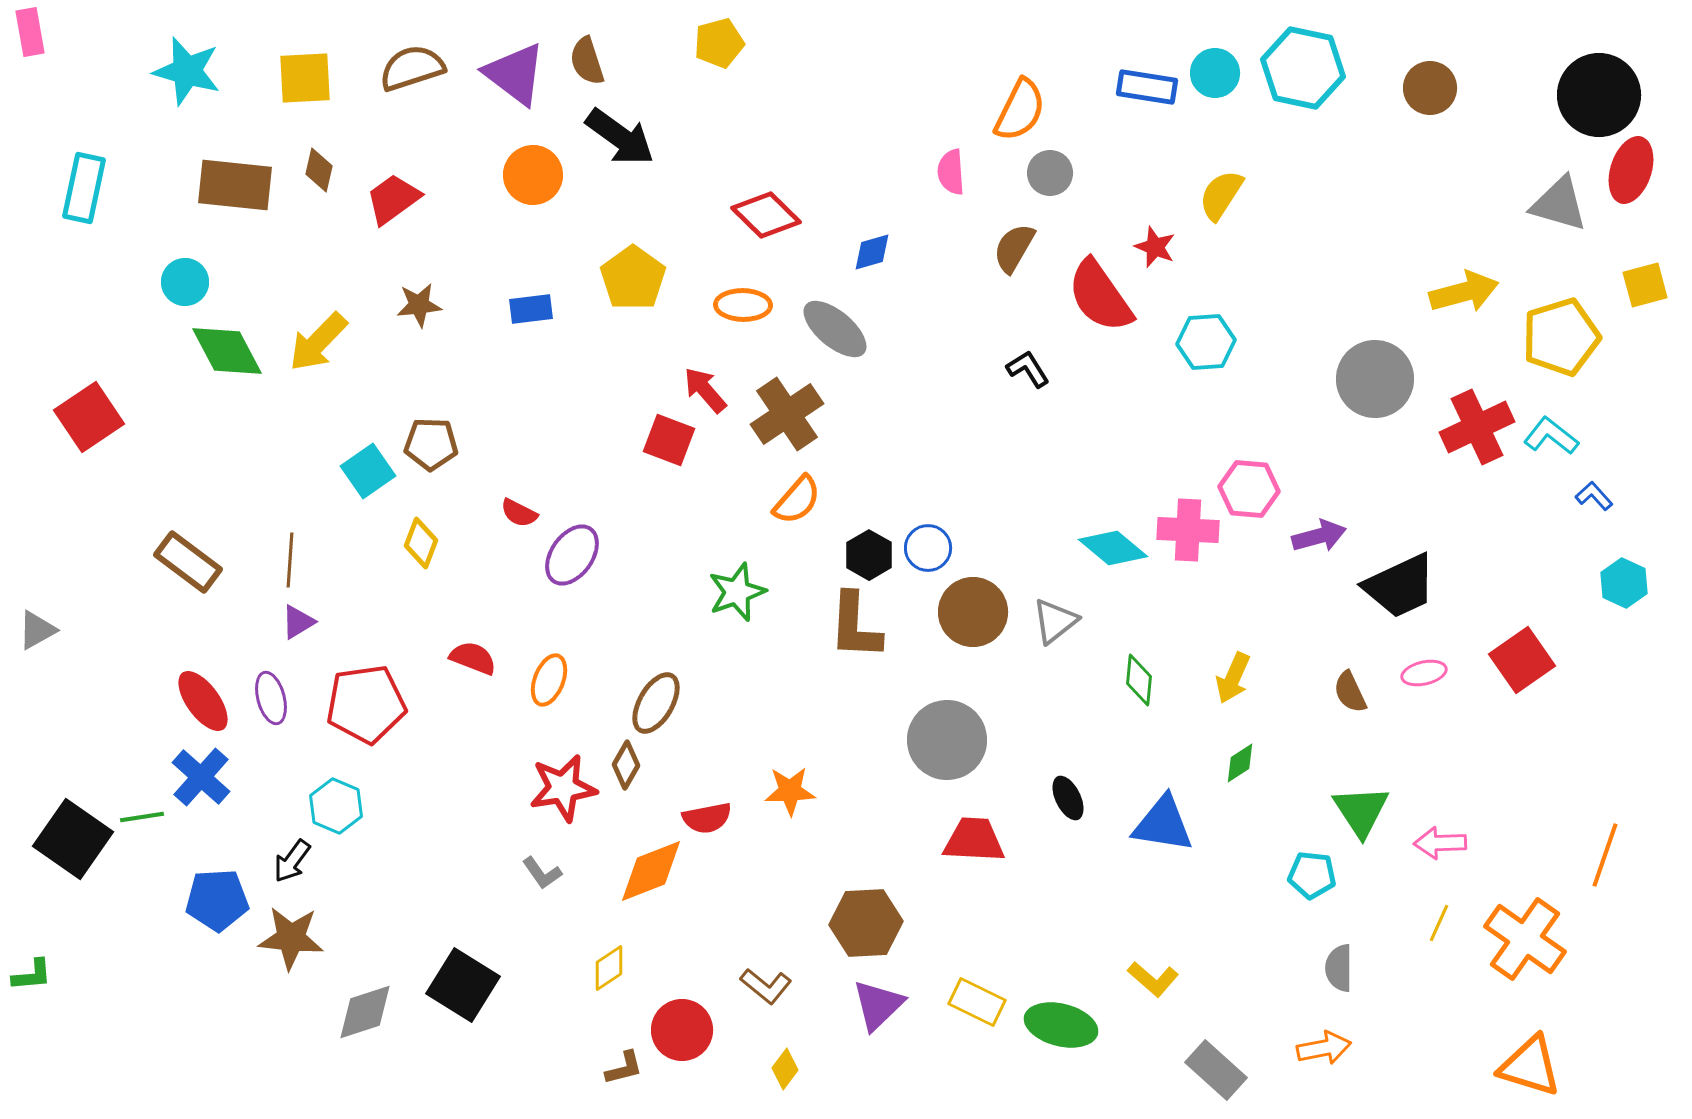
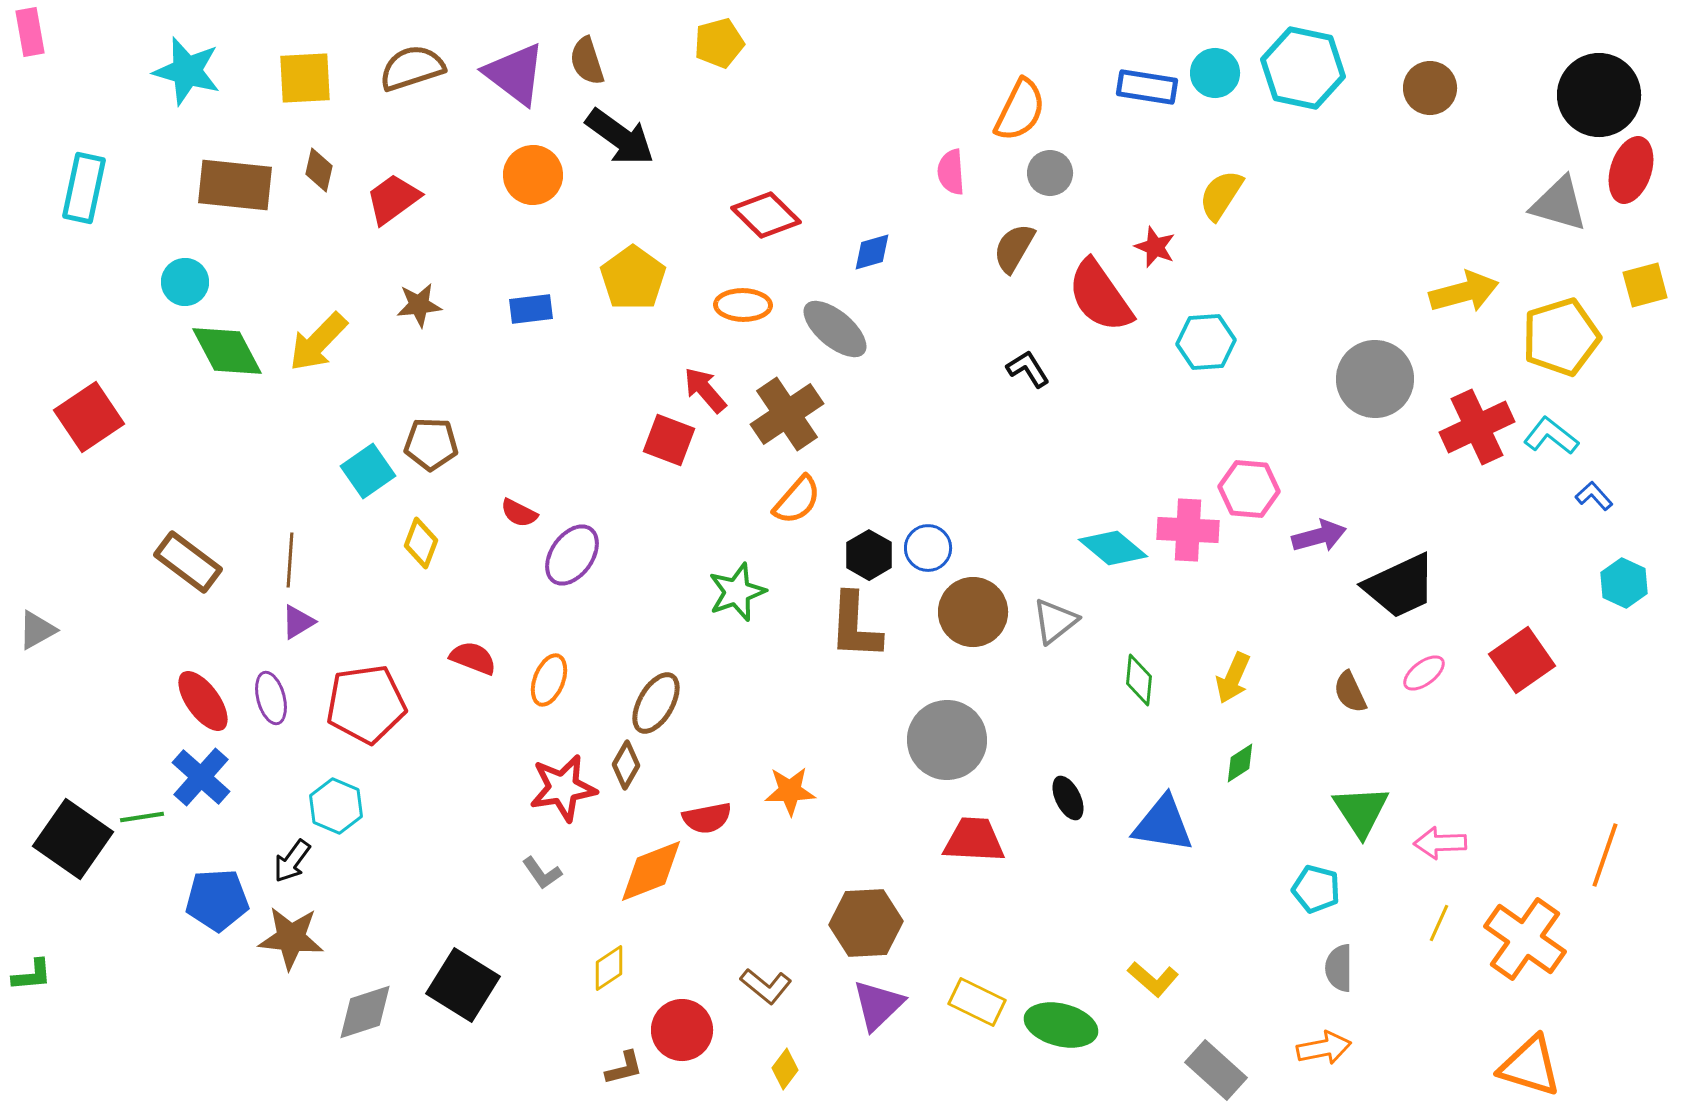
pink ellipse at (1424, 673): rotated 24 degrees counterclockwise
cyan pentagon at (1312, 875): moved 4 px right, 14 px down; rotated 9 degrees clockwise
